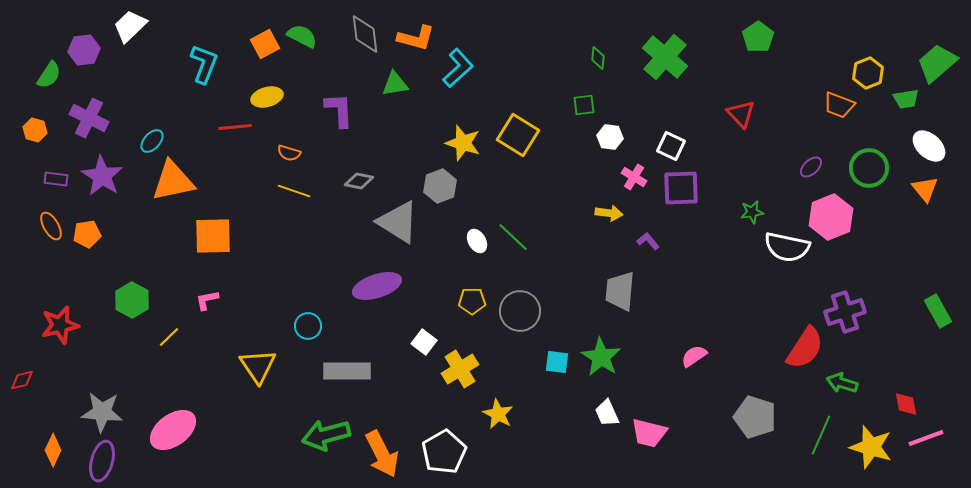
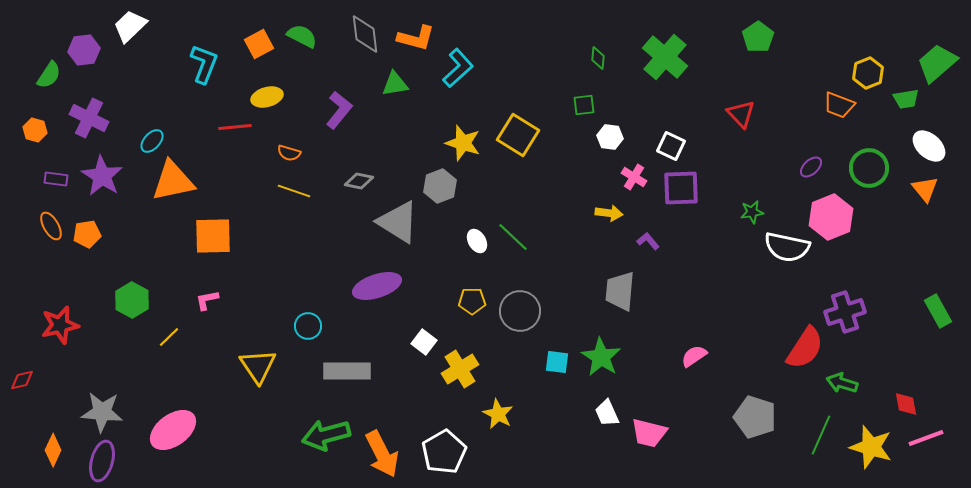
orange square at (265, 44): moved 6 px left
purple L-shape at (339, 110): rotated 42 degrees clockwise
